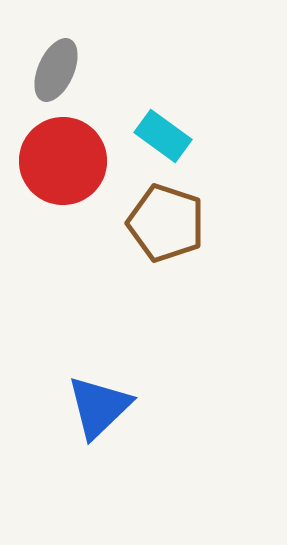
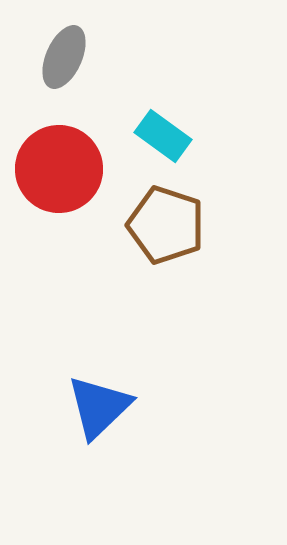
gray ellipse: moved 8 px right, 13 px up
red circle: moved 4 px left, 8 px down
brown pentagon: moved 2 px down
